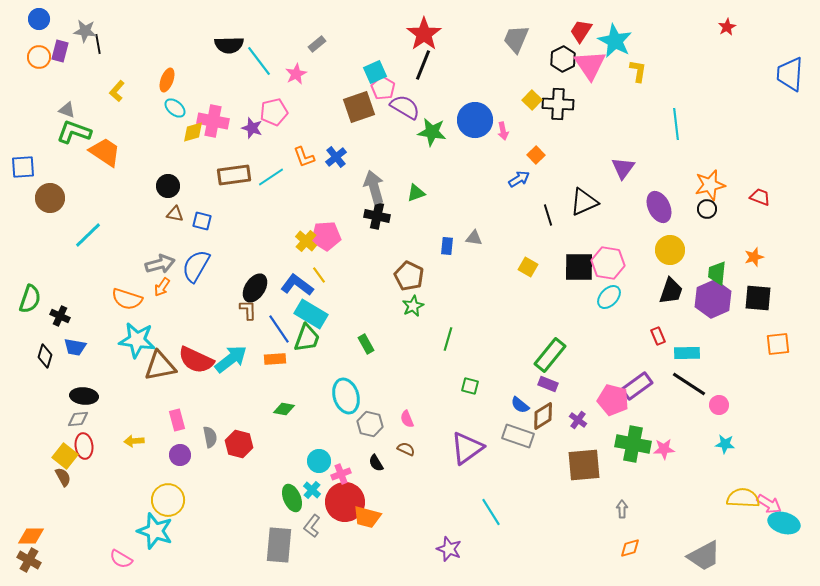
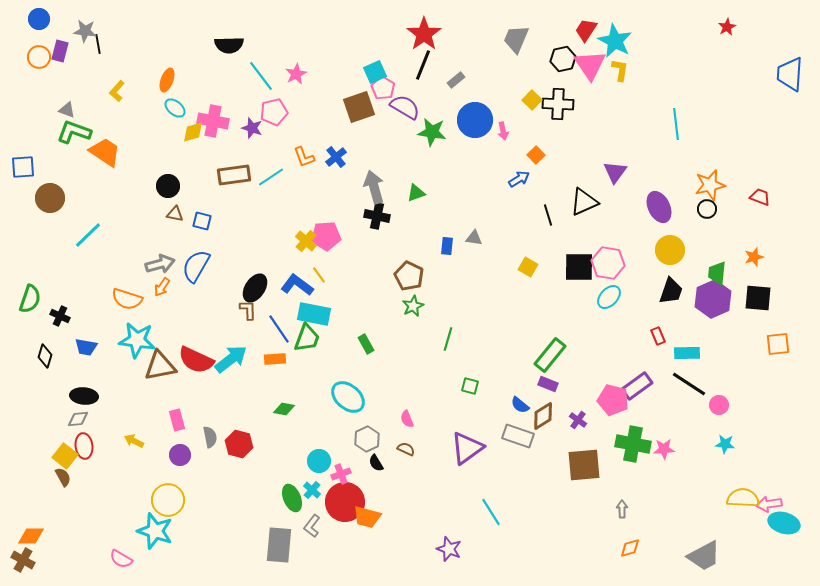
red trapezoid at (581, 31): moved 5 px right, 1 px up
gray rectangle at (317, 44): moved 139 px right, 36 px down
black hexagon at (563, 59): rotated 15 degrees clockwise
cyan line at (259, 61): moved 2 px right, 15 px down
yellow L-shape at (638, 71): moved 18 px left, 1 px up
purple triangle at (623, 168): moved 8 px left, 4 px down
cyan rectangle at (311, 314): moved 3 px right; rotated 20 degrees counterclockwise
blue trapezoid at (75, 347): moved 11 px right
cyan ellipse at (346, 396): moved 2 px right, 1 px down; rotated 32 degrees counterclockwise
gray hexagon at (370, 424): moved 3 px left, 15 px down; rotated 20 degrees clockwise
yellow arrow at (134, 441): rotated 30 degrees clockwise
pink arrow at (769, 504): rotated 140 degrees clockwise
brown cross at (29, 560): moved 6 px left
